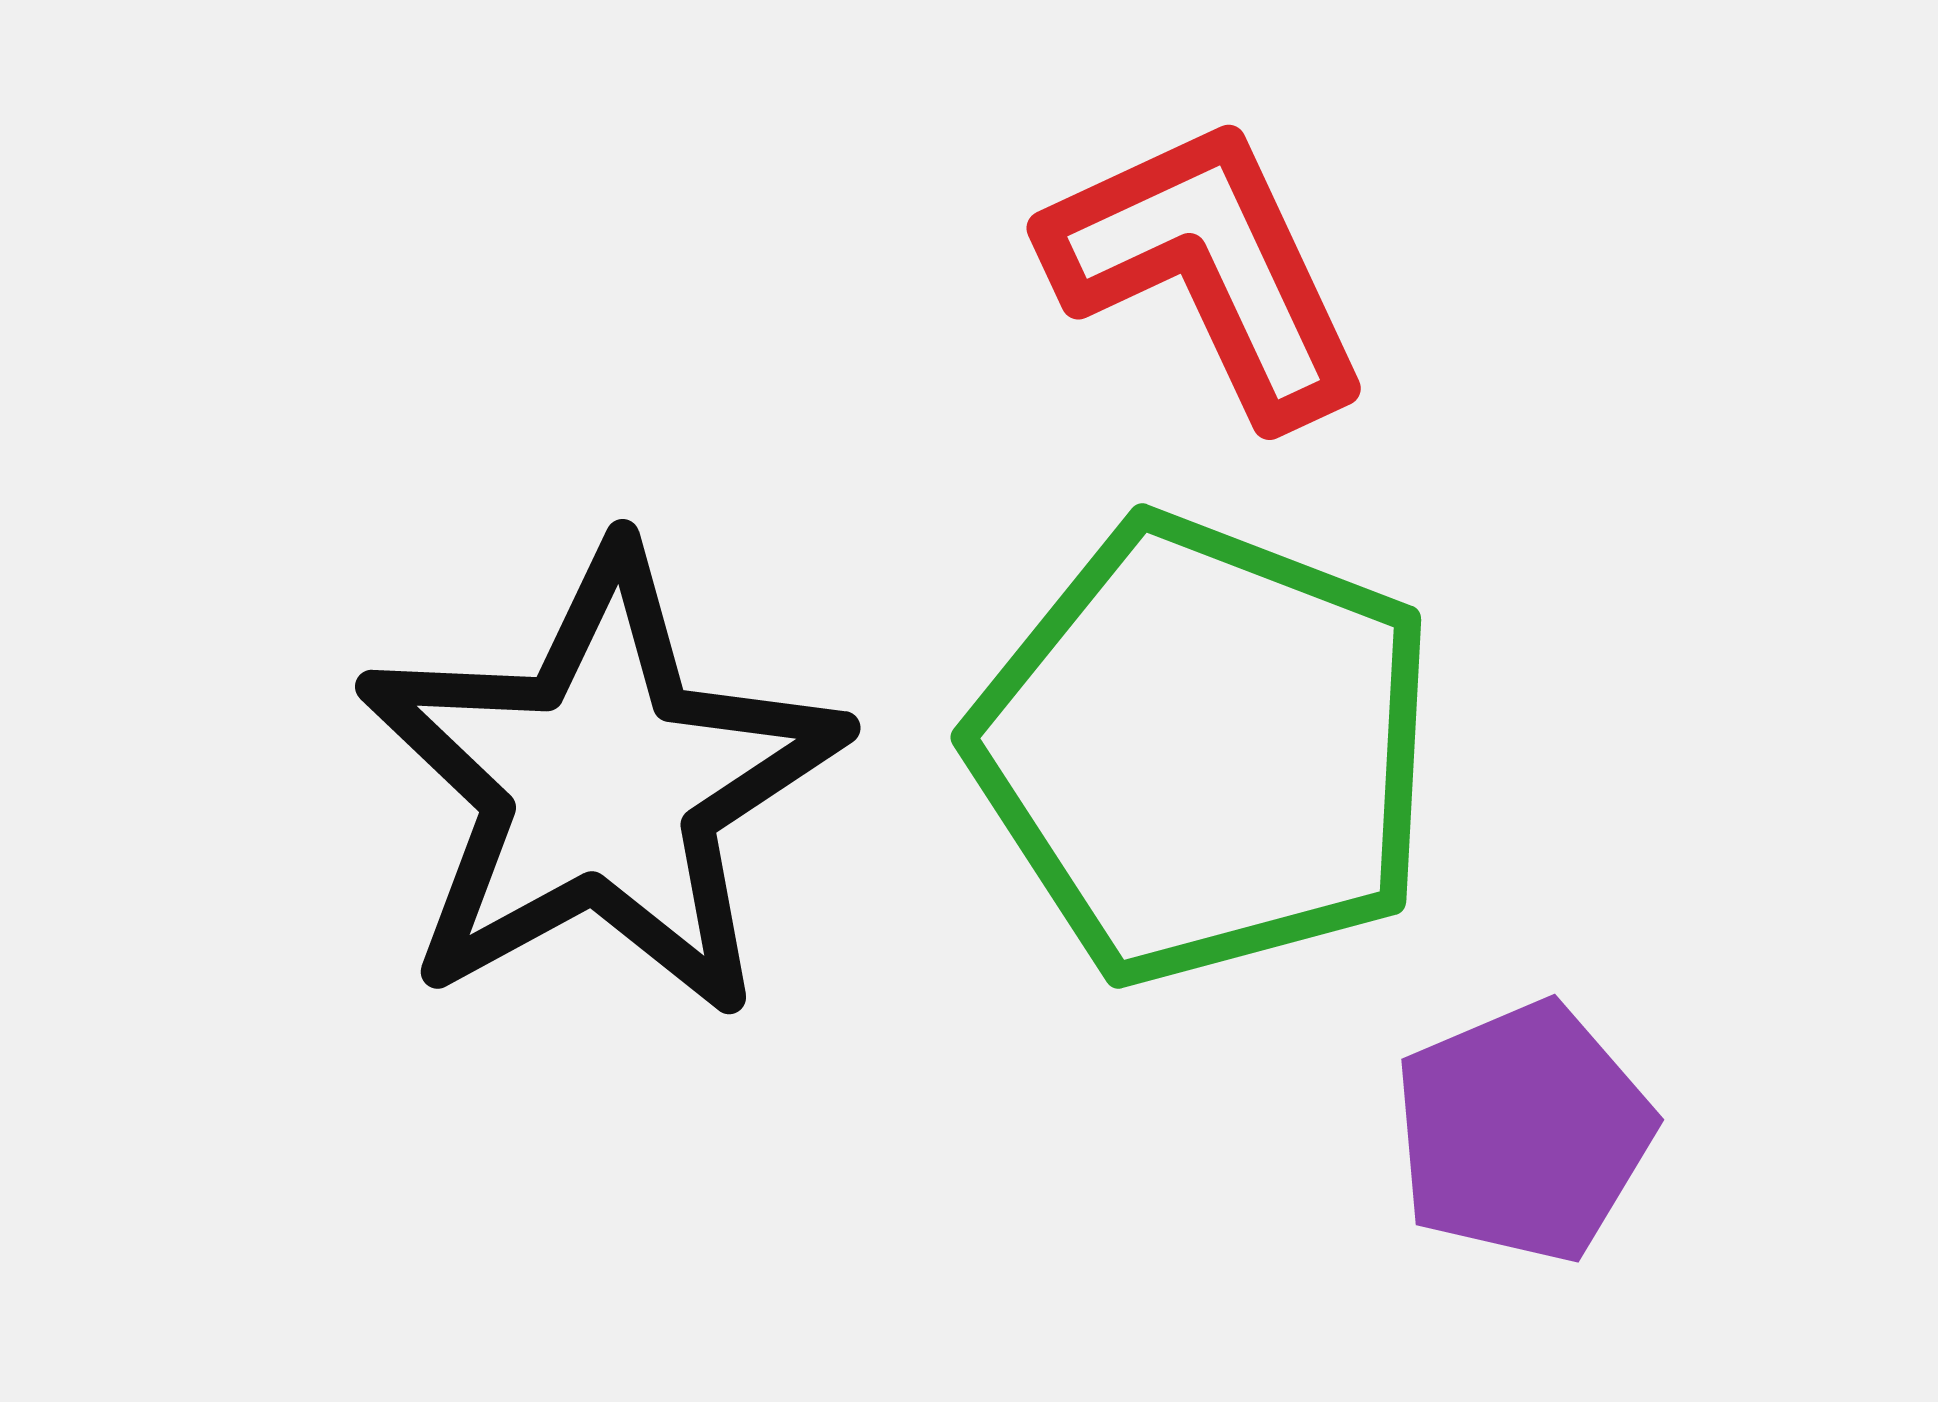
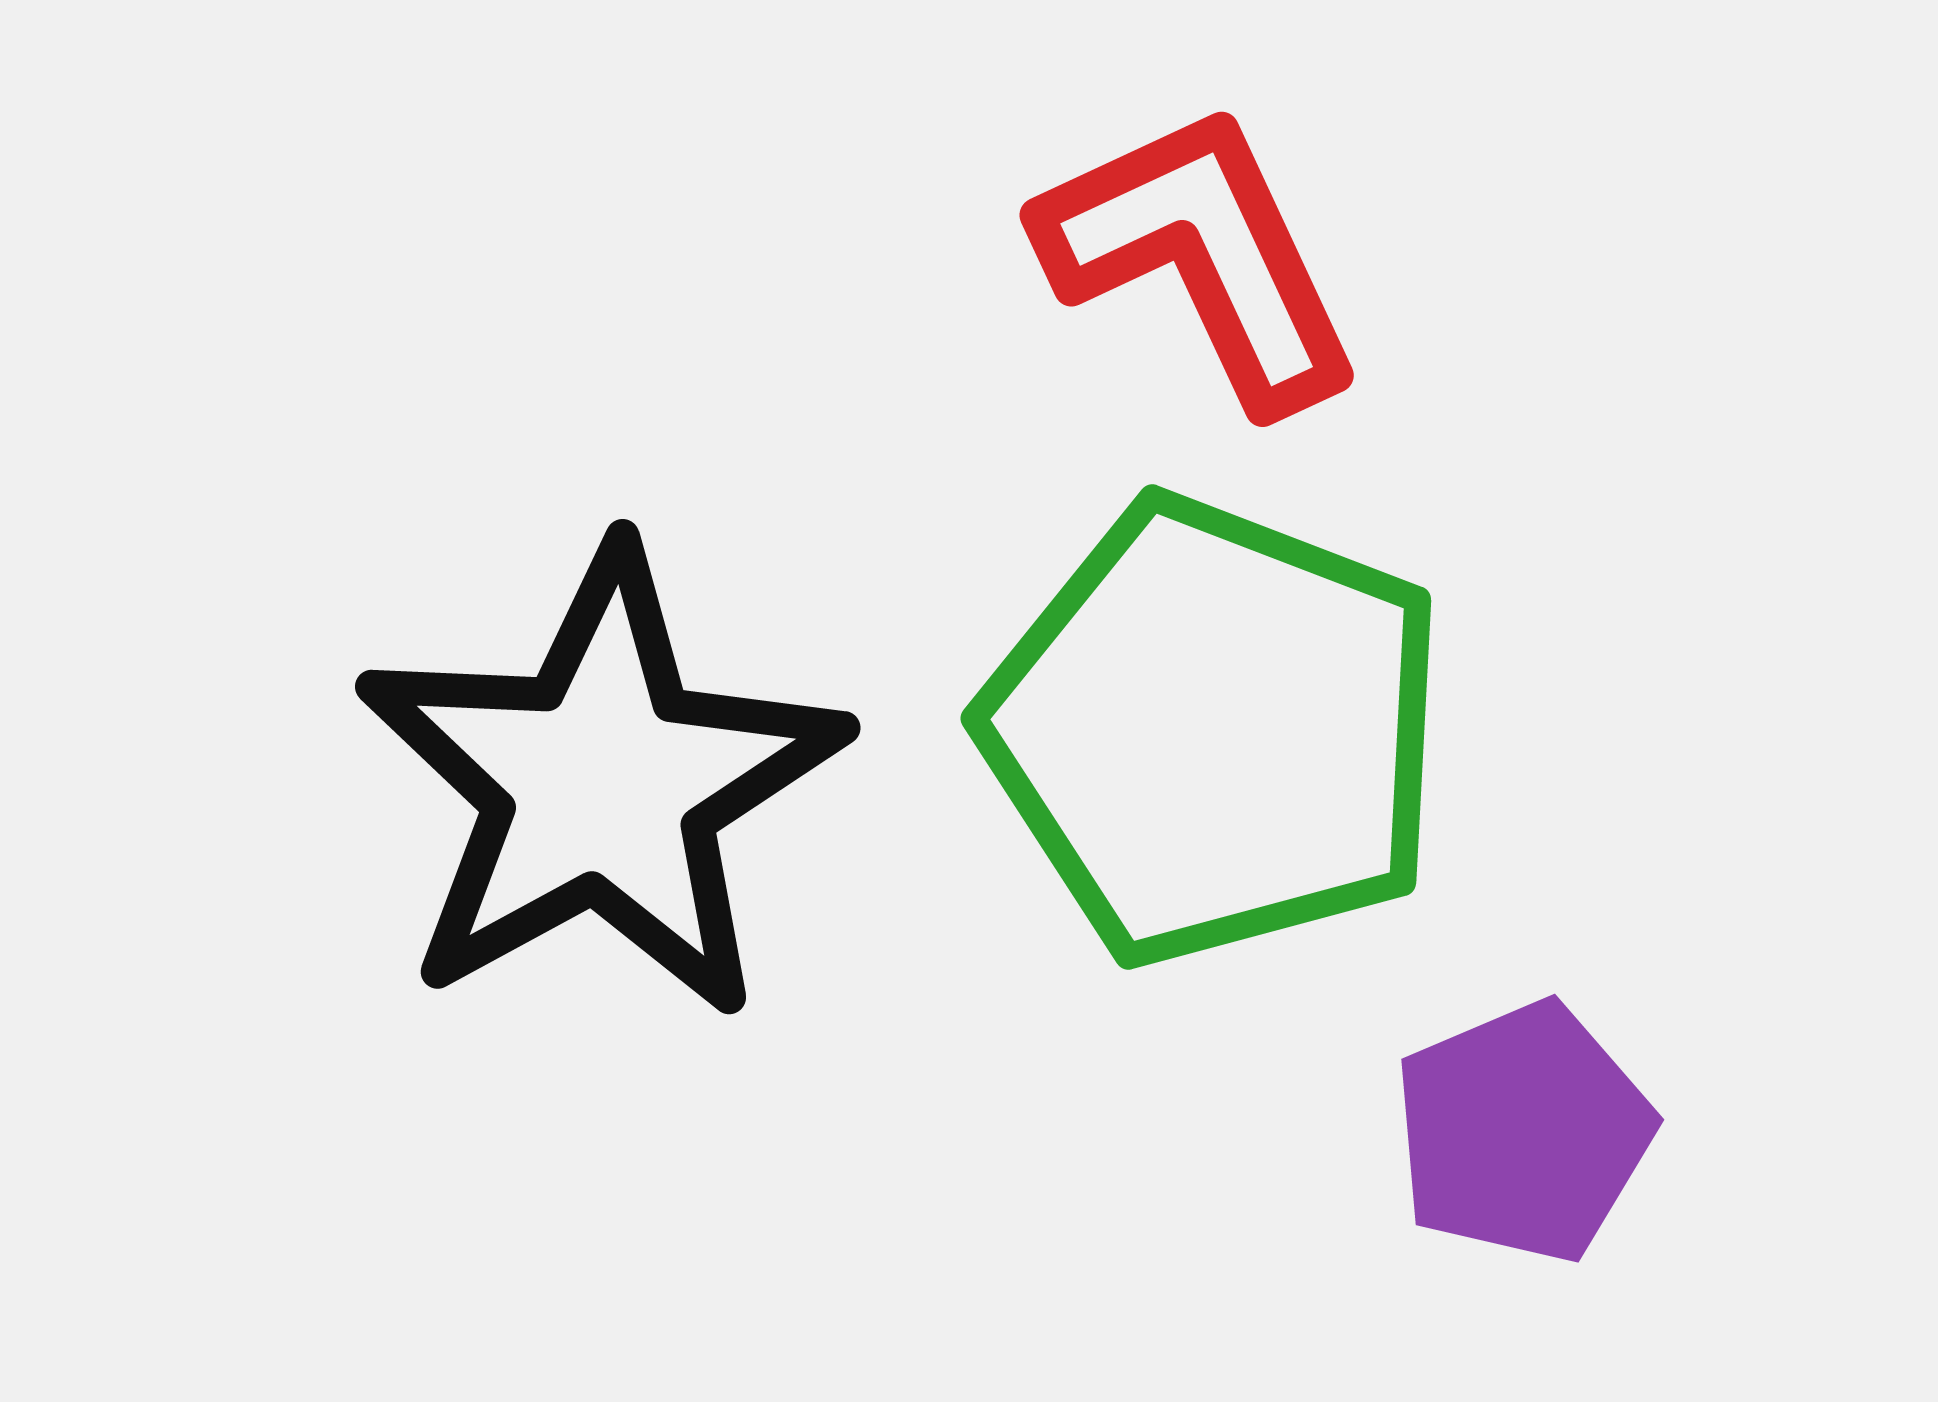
red L-shape: moved 7 px left, 13 px up
green pentagon: moved 10 px right, 19 px up
